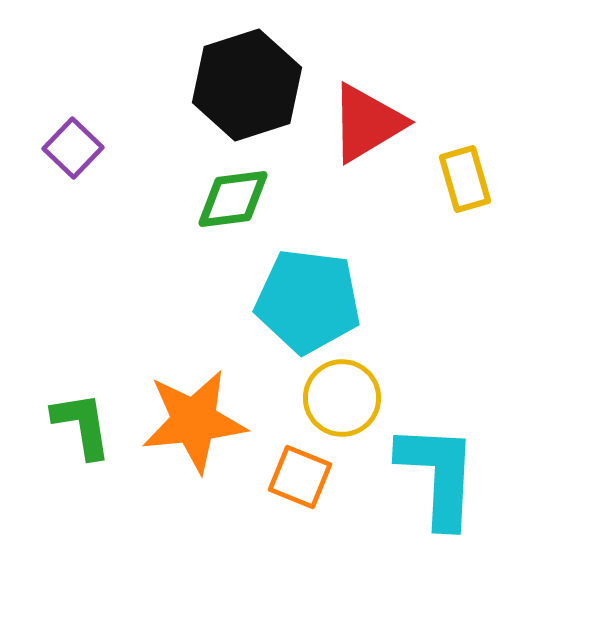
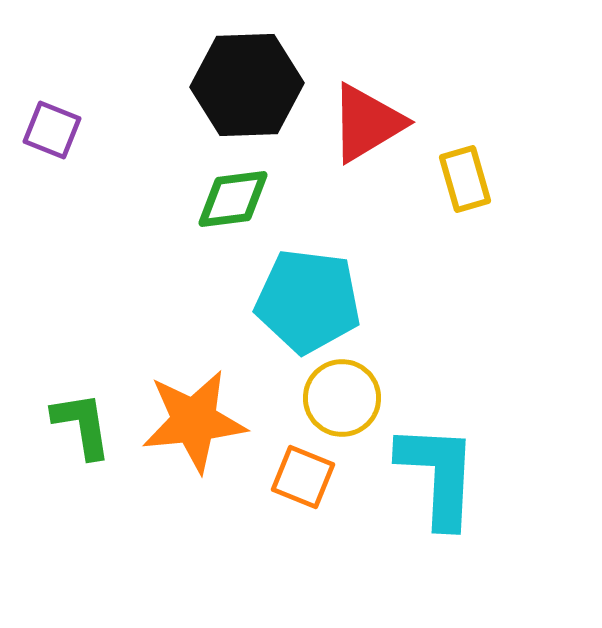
black hexagon: rotated 16 degrees clockwise
purple square: moved 21 px left, 18 px up; rotated 22 degrees counterclockwise
orange square: moved 3 px right
